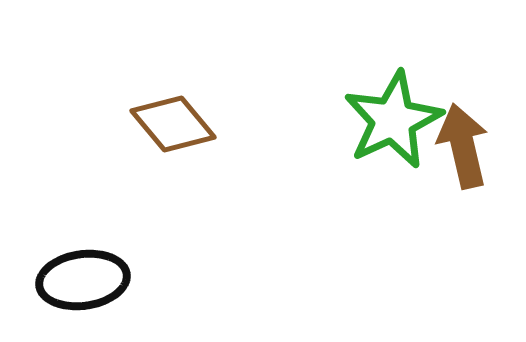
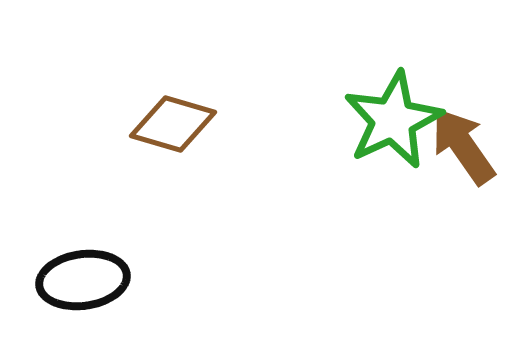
brown diamond: rotated 34 degrees counterclockwise
brown arrow: rotated 22 degrees counterclockwise
